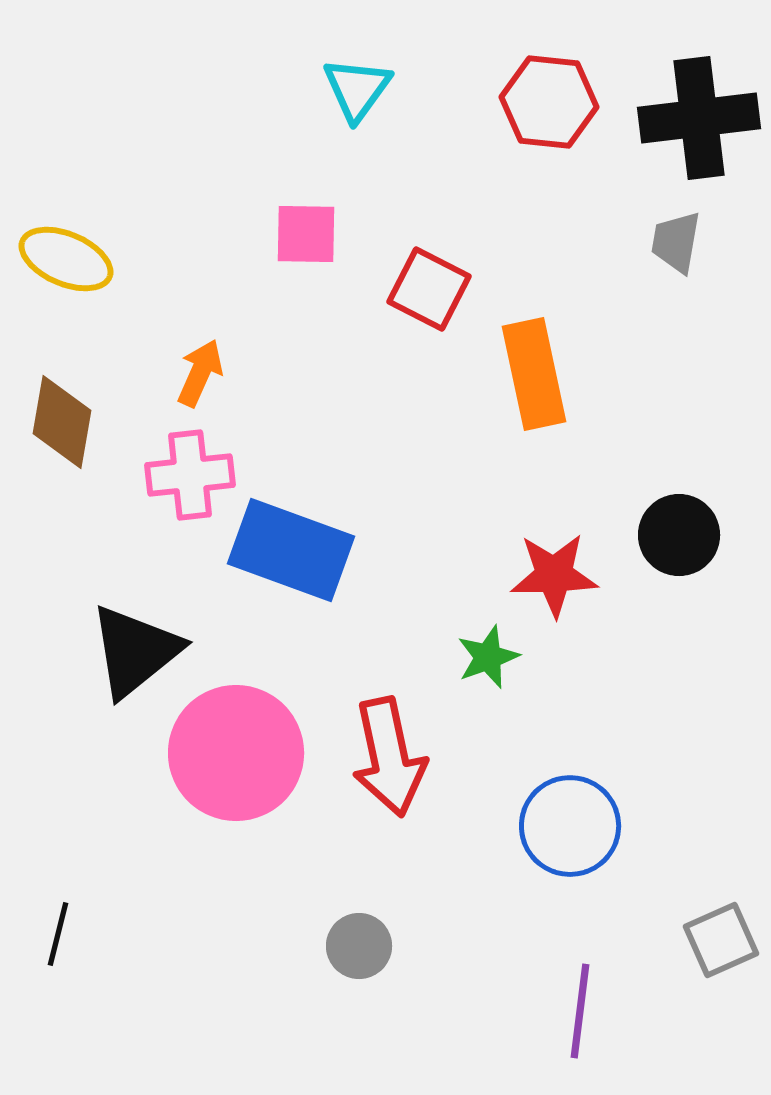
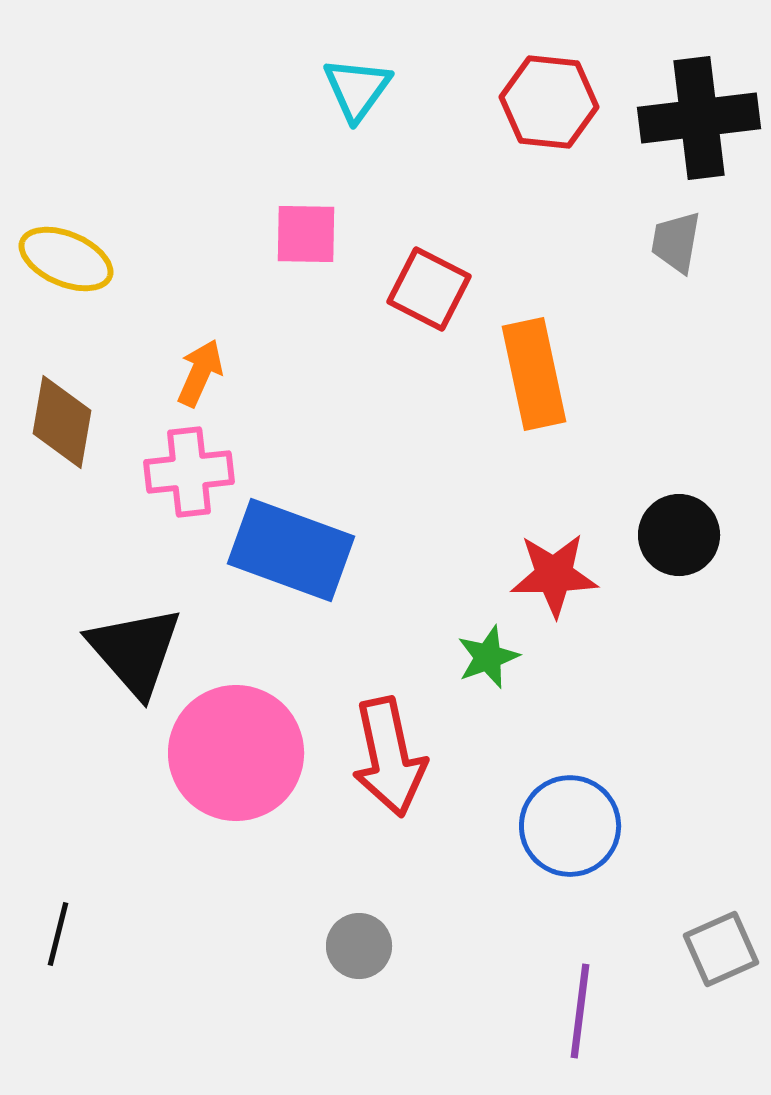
pink cross: moved 1 px left, 3 px up
black triangle: rotated 32 degrees counterclockwise
gray square: moved 9 px down
